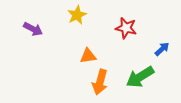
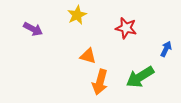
blue arrow: moved 4 px right; rotated 21 degrees counterclockwise
orange triangle: rotated 24 degrees clockwise
